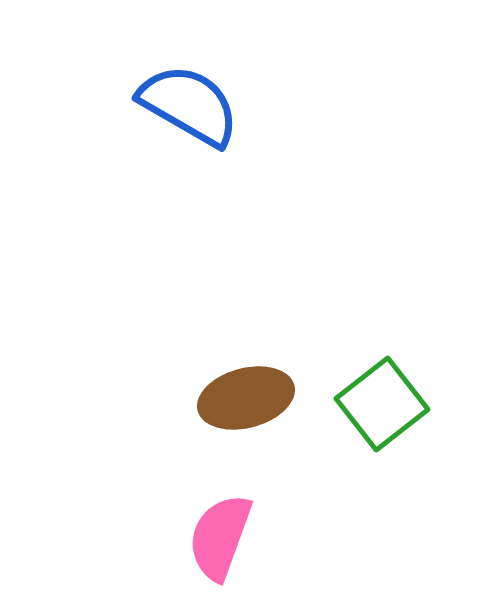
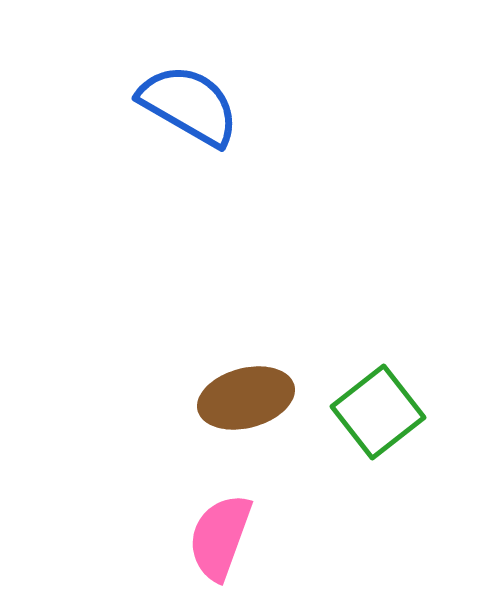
green square: moved 4 px left, 8 px down
